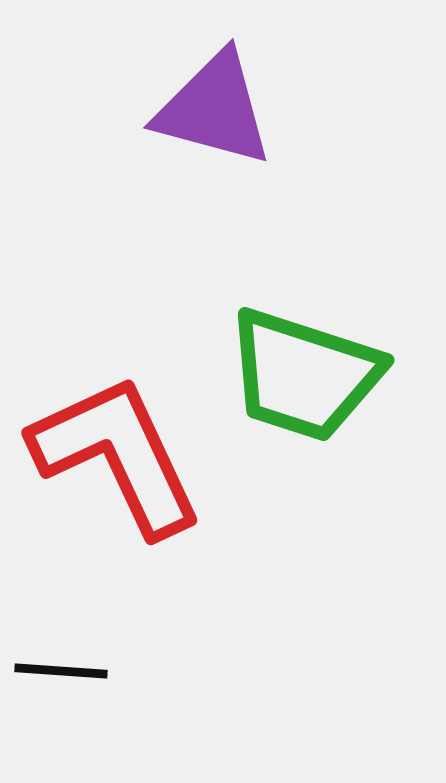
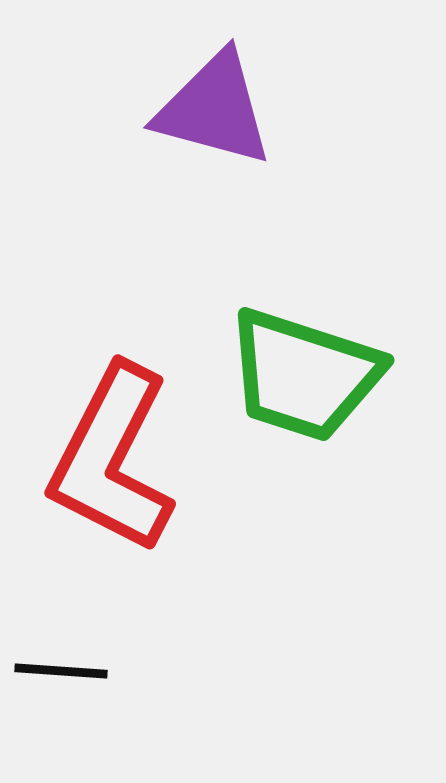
red L-shape: moved 5 px left, 4 px down; rotated 128 degrees counterclockwise
